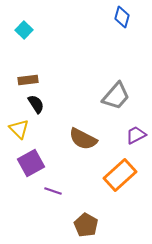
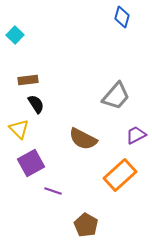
cyan square: moved 9 px left, 5 px down
